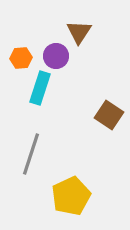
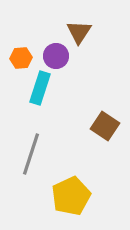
brown square: moved 4 px left, 11 px down
